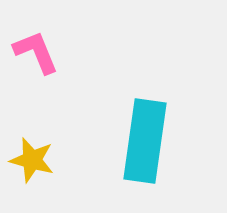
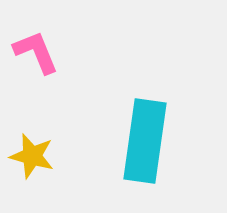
yellow star: moved 4 px up
